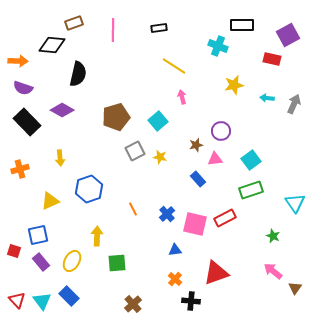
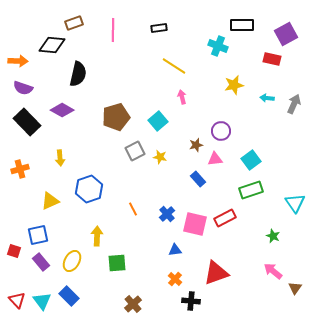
purple square at (288, 35): moved 2 px left, 1 px up
